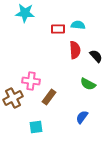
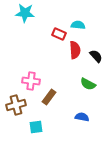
red rectangle: moved 1 px right, 5 px down; rotated 24 degrees clockwise
brown cross: moved 3 px right, 7 px down; rotated 12 degrees clockwise
blue semicircle: rotated 64 degrees clockwise
